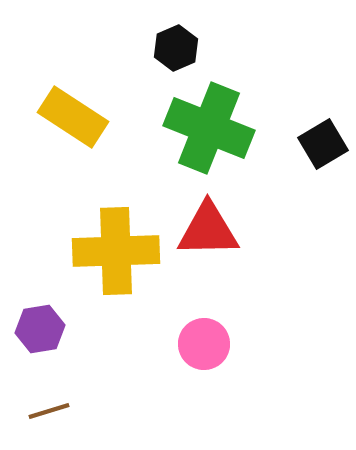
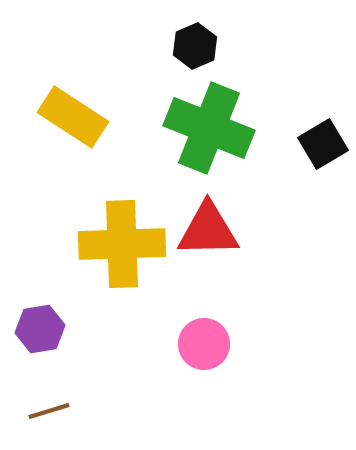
black hexagon: moved 19 px right, 2 px up
yellow cross: moved 6 px right, 7 px up
